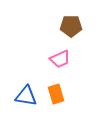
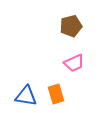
brown pentagon: rotated 15 degrees counterclockwise
pink trapezoid: moved 14 px right, 4 px down
